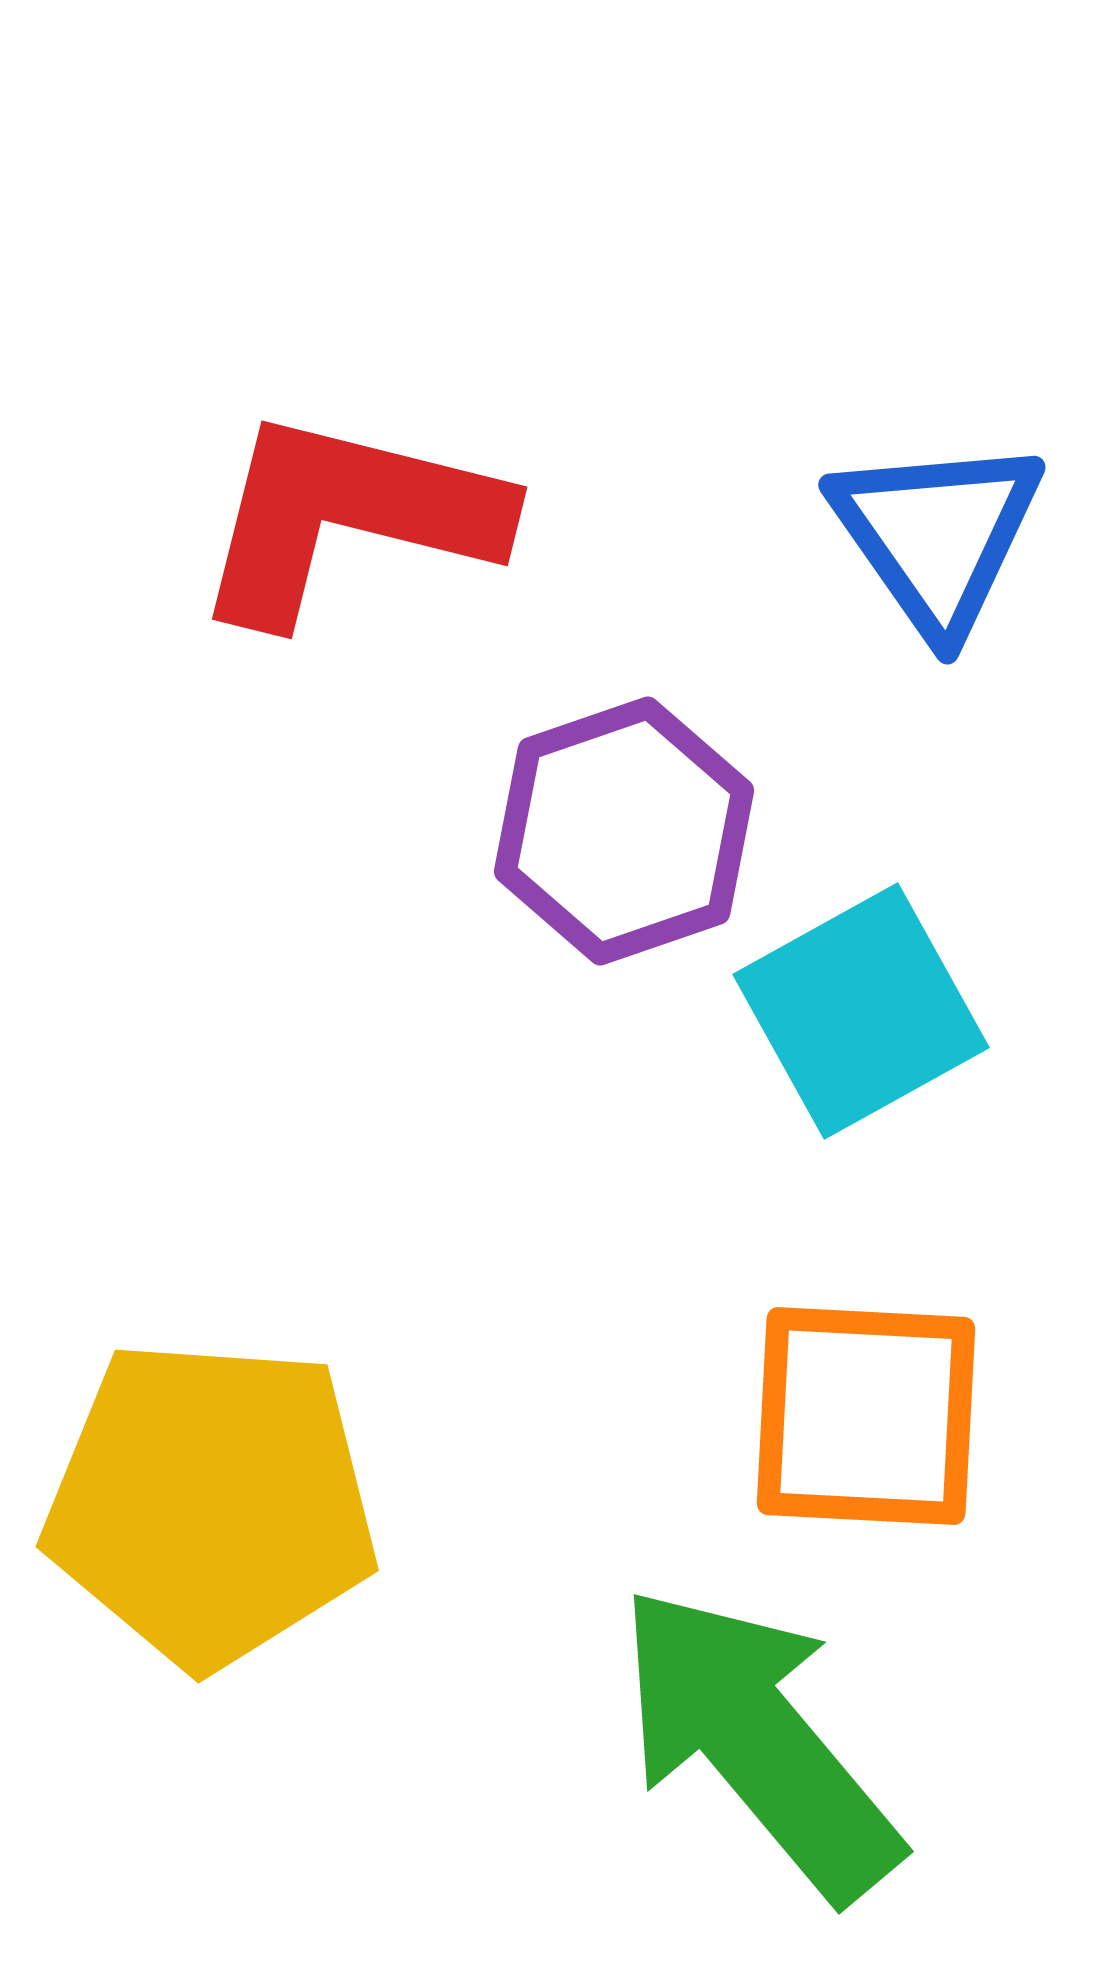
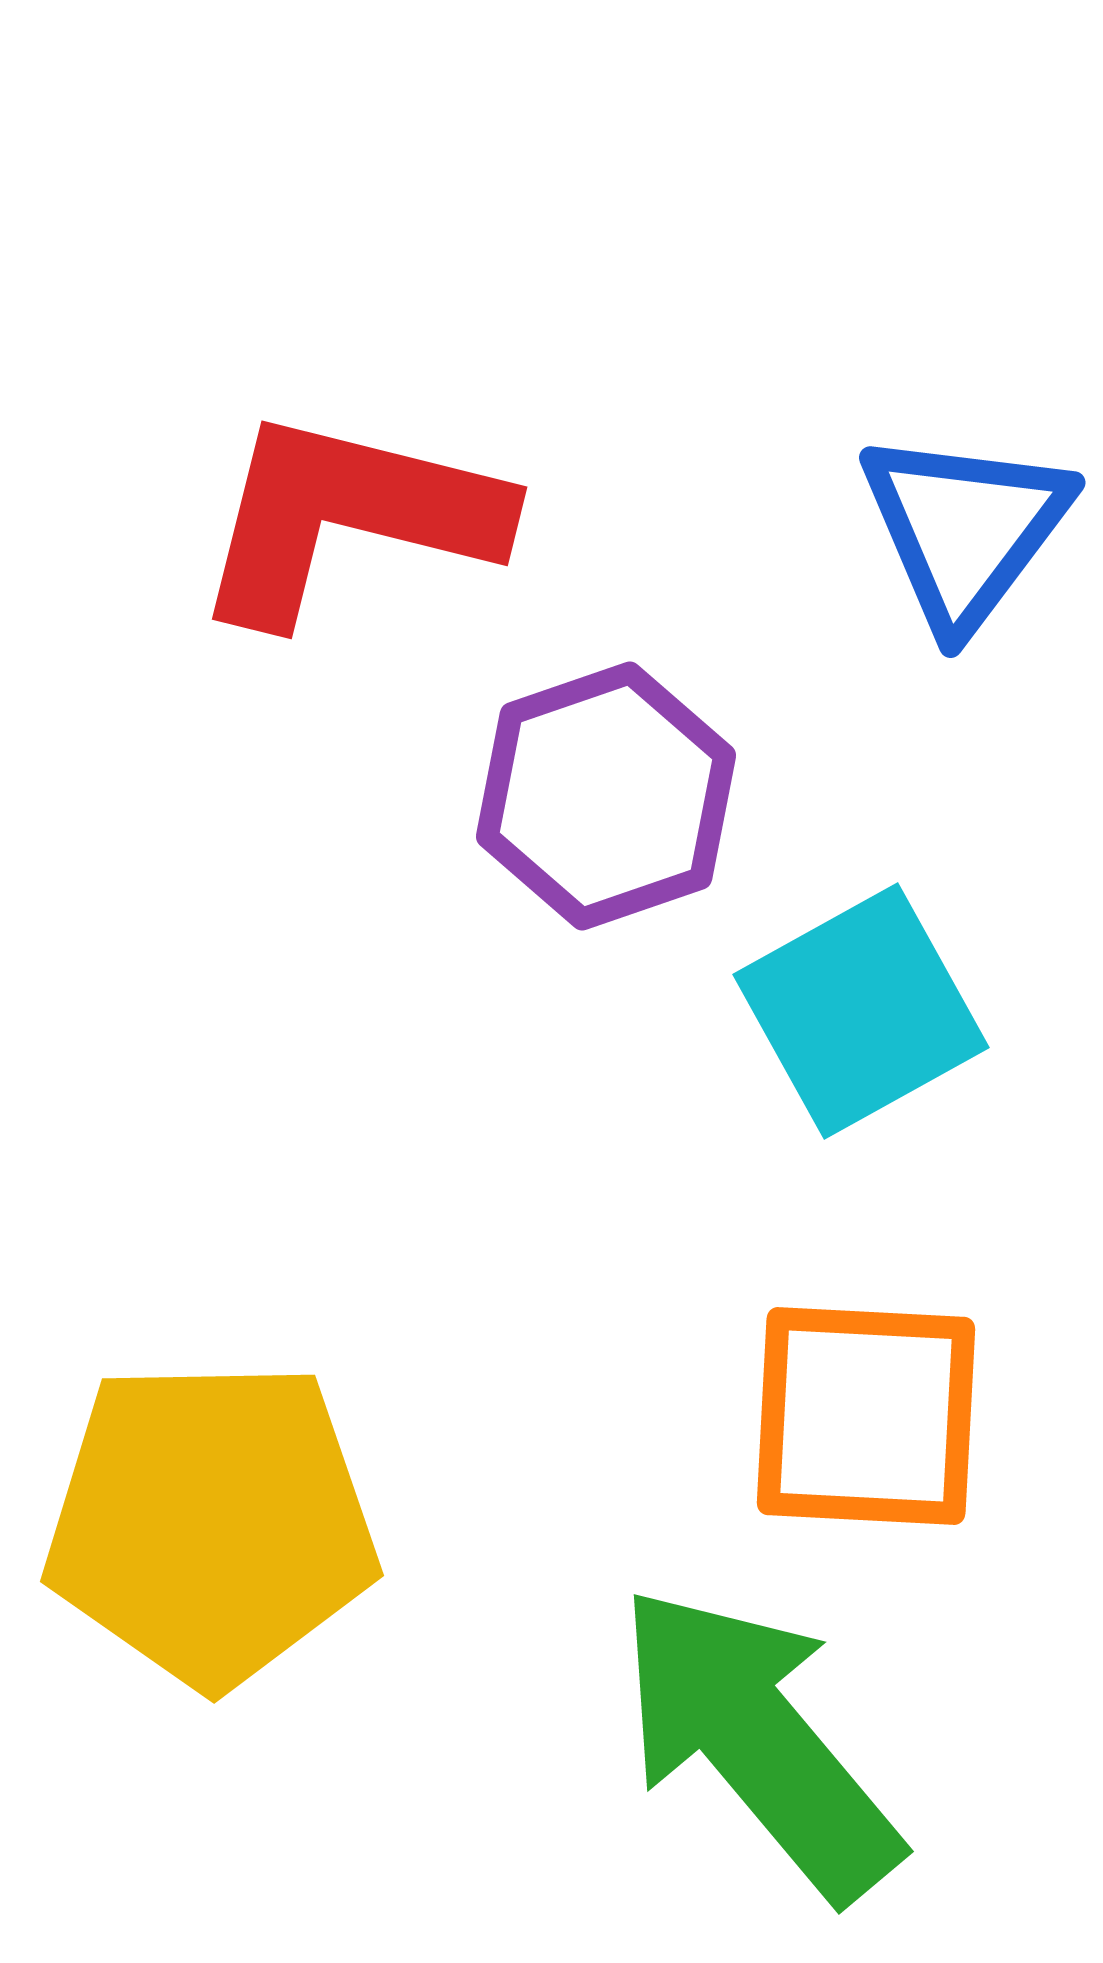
blue triangle: moved 28 px right, 6 px up; rotated 12 degrees clockwise
purple hexagon: moved 18 px left, 35 px up
yellow pentagon: moved 20 px down; rotated 5 degrees counterclockwise
